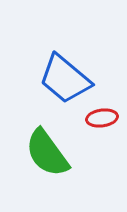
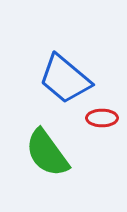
red ellipse: rotated 8 degrees clockwise
